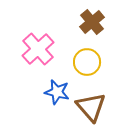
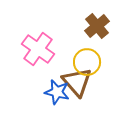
brown cross: moved 5 px right, 4 px down
pink cross: rotated 12 degrees counterclockwise
brown triangle: moved 14 px left, 25 px up
